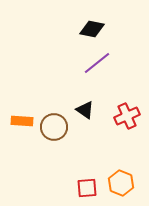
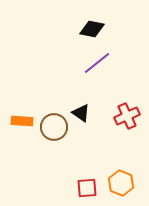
black triangle: moved 4 px left, 3 px down
